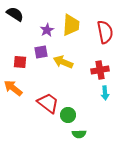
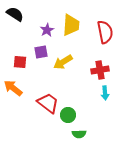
yellow arrow: rotated 54 degrees counterclockwise
